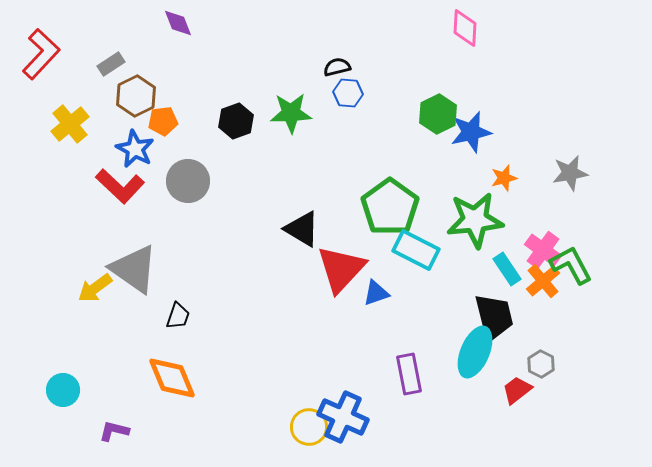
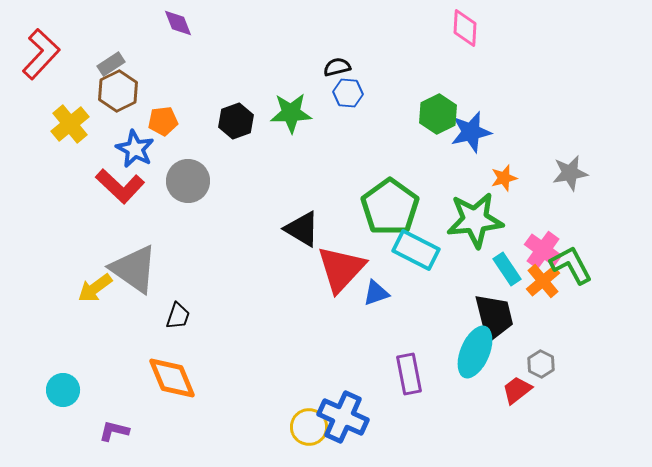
brown hexagon at (136, 96): moved 18 px left, 5 px up
